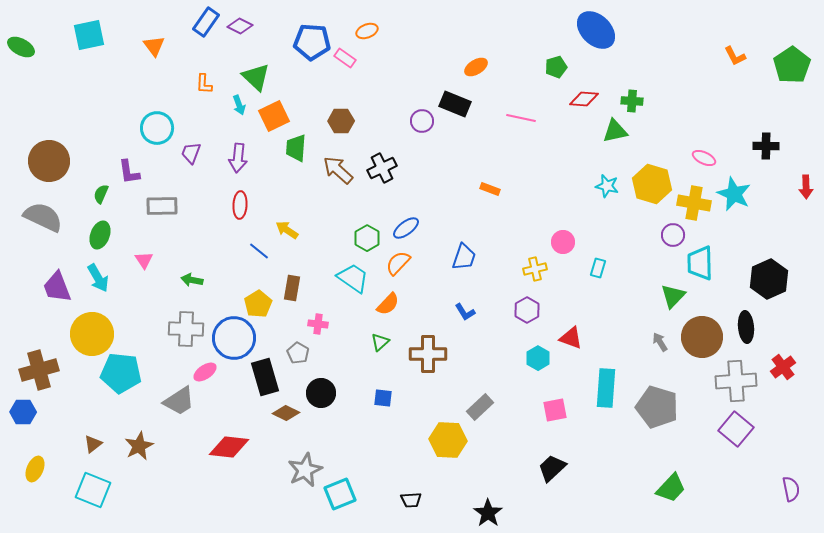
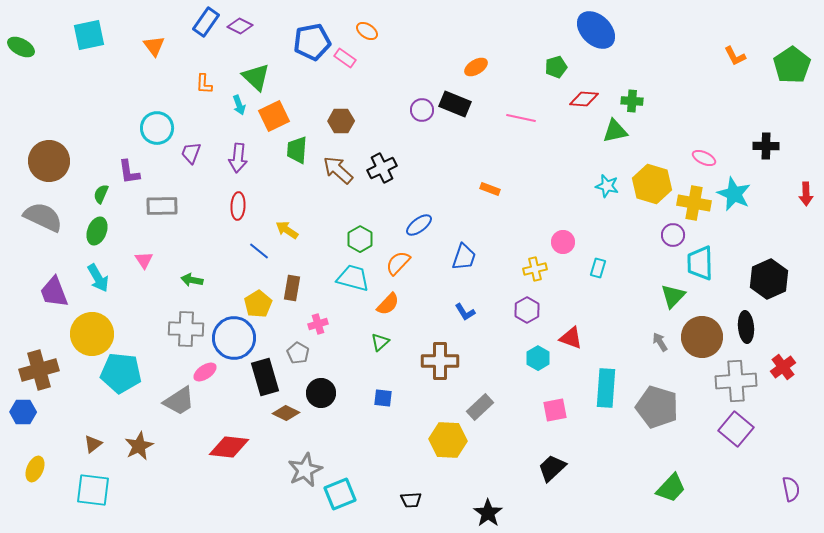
orange ellipse at (367, 31): rotated 55 degrees clockwise
blue pentagon at (312, 42): rotated 15 degrees counterclockwise
purple circle at (422, 121): moved 11 px up
green trapezoid at (296, 148): moved 1 px right, 2 px down
red arrow at (806, 187): moved 7 px down
red ellipse at (240, 205): moved 2 px left, 1 px down
blue ellipse at (406, 228): moved 13 px right, 3 px up
green ellipse at (100, 235): moved 3 px left, 4 px up
green hexagon at (367, 238): moved 7 px left, 1 px down
cyan trapezoid at (353, 278): rotated 20 degrees counterclockwise
purple trapezoid at (57, 287): moved 3 px left, 5 px down
pink cross at (318, 324): rotated 24 degrees counterclockwise
brown cross at (428, 354): moved 12 px right, 7 px down
cyan square at (93, 490): rotated 15 degrees counterclockwise
